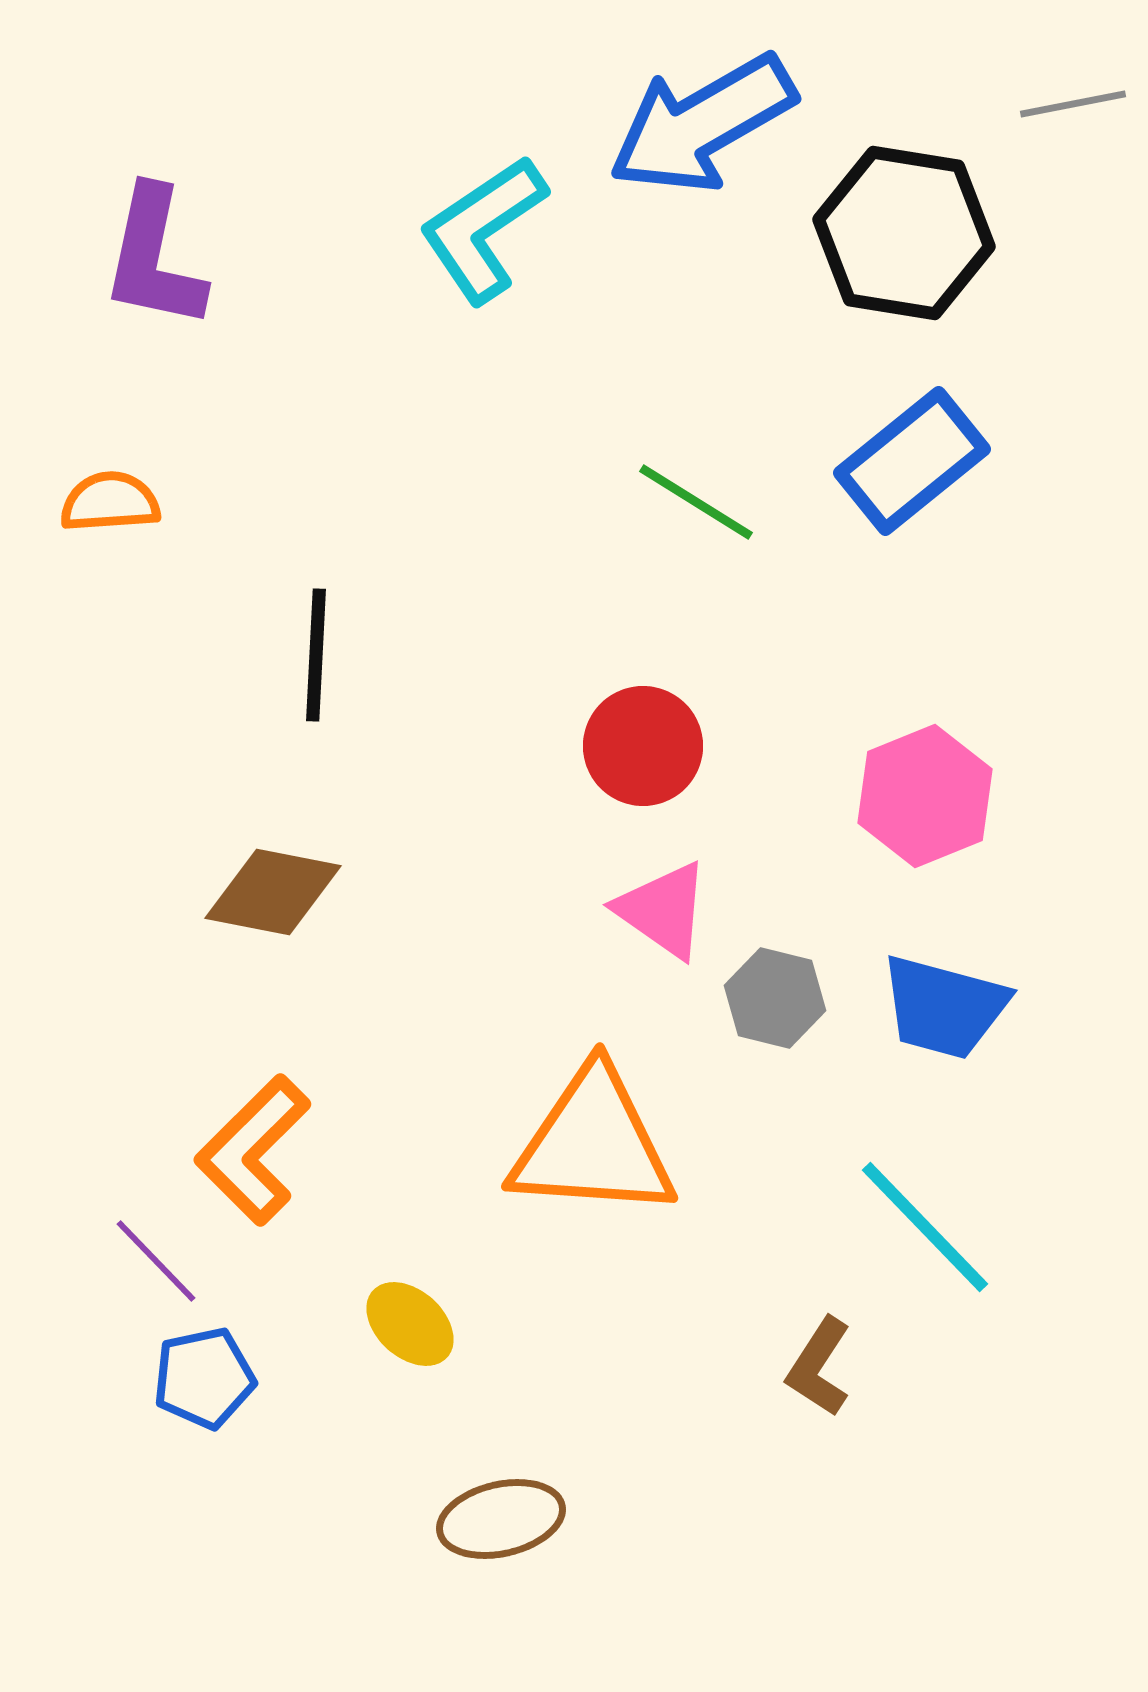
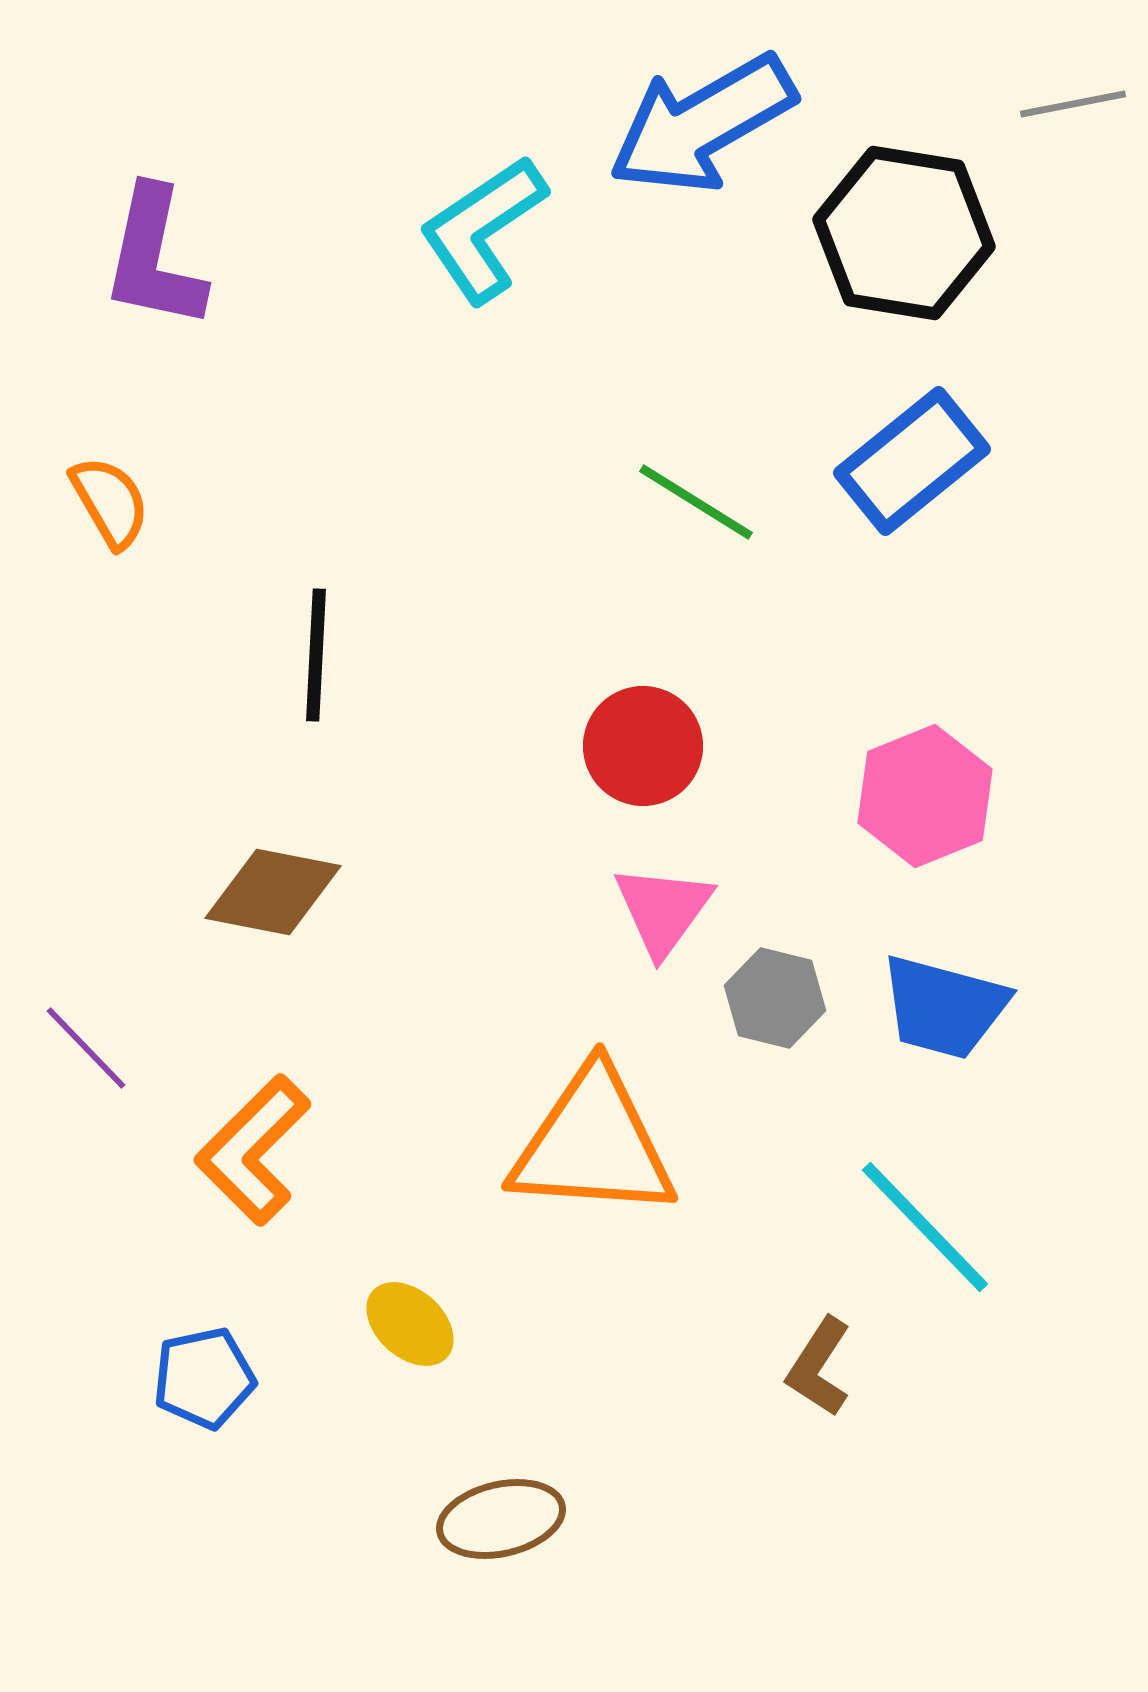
orange semicircle: rotated 64 degrees clockwise
pink triangle: rotated 31 degrees clockwise
purple line: moved 70 px left, 213 px up
